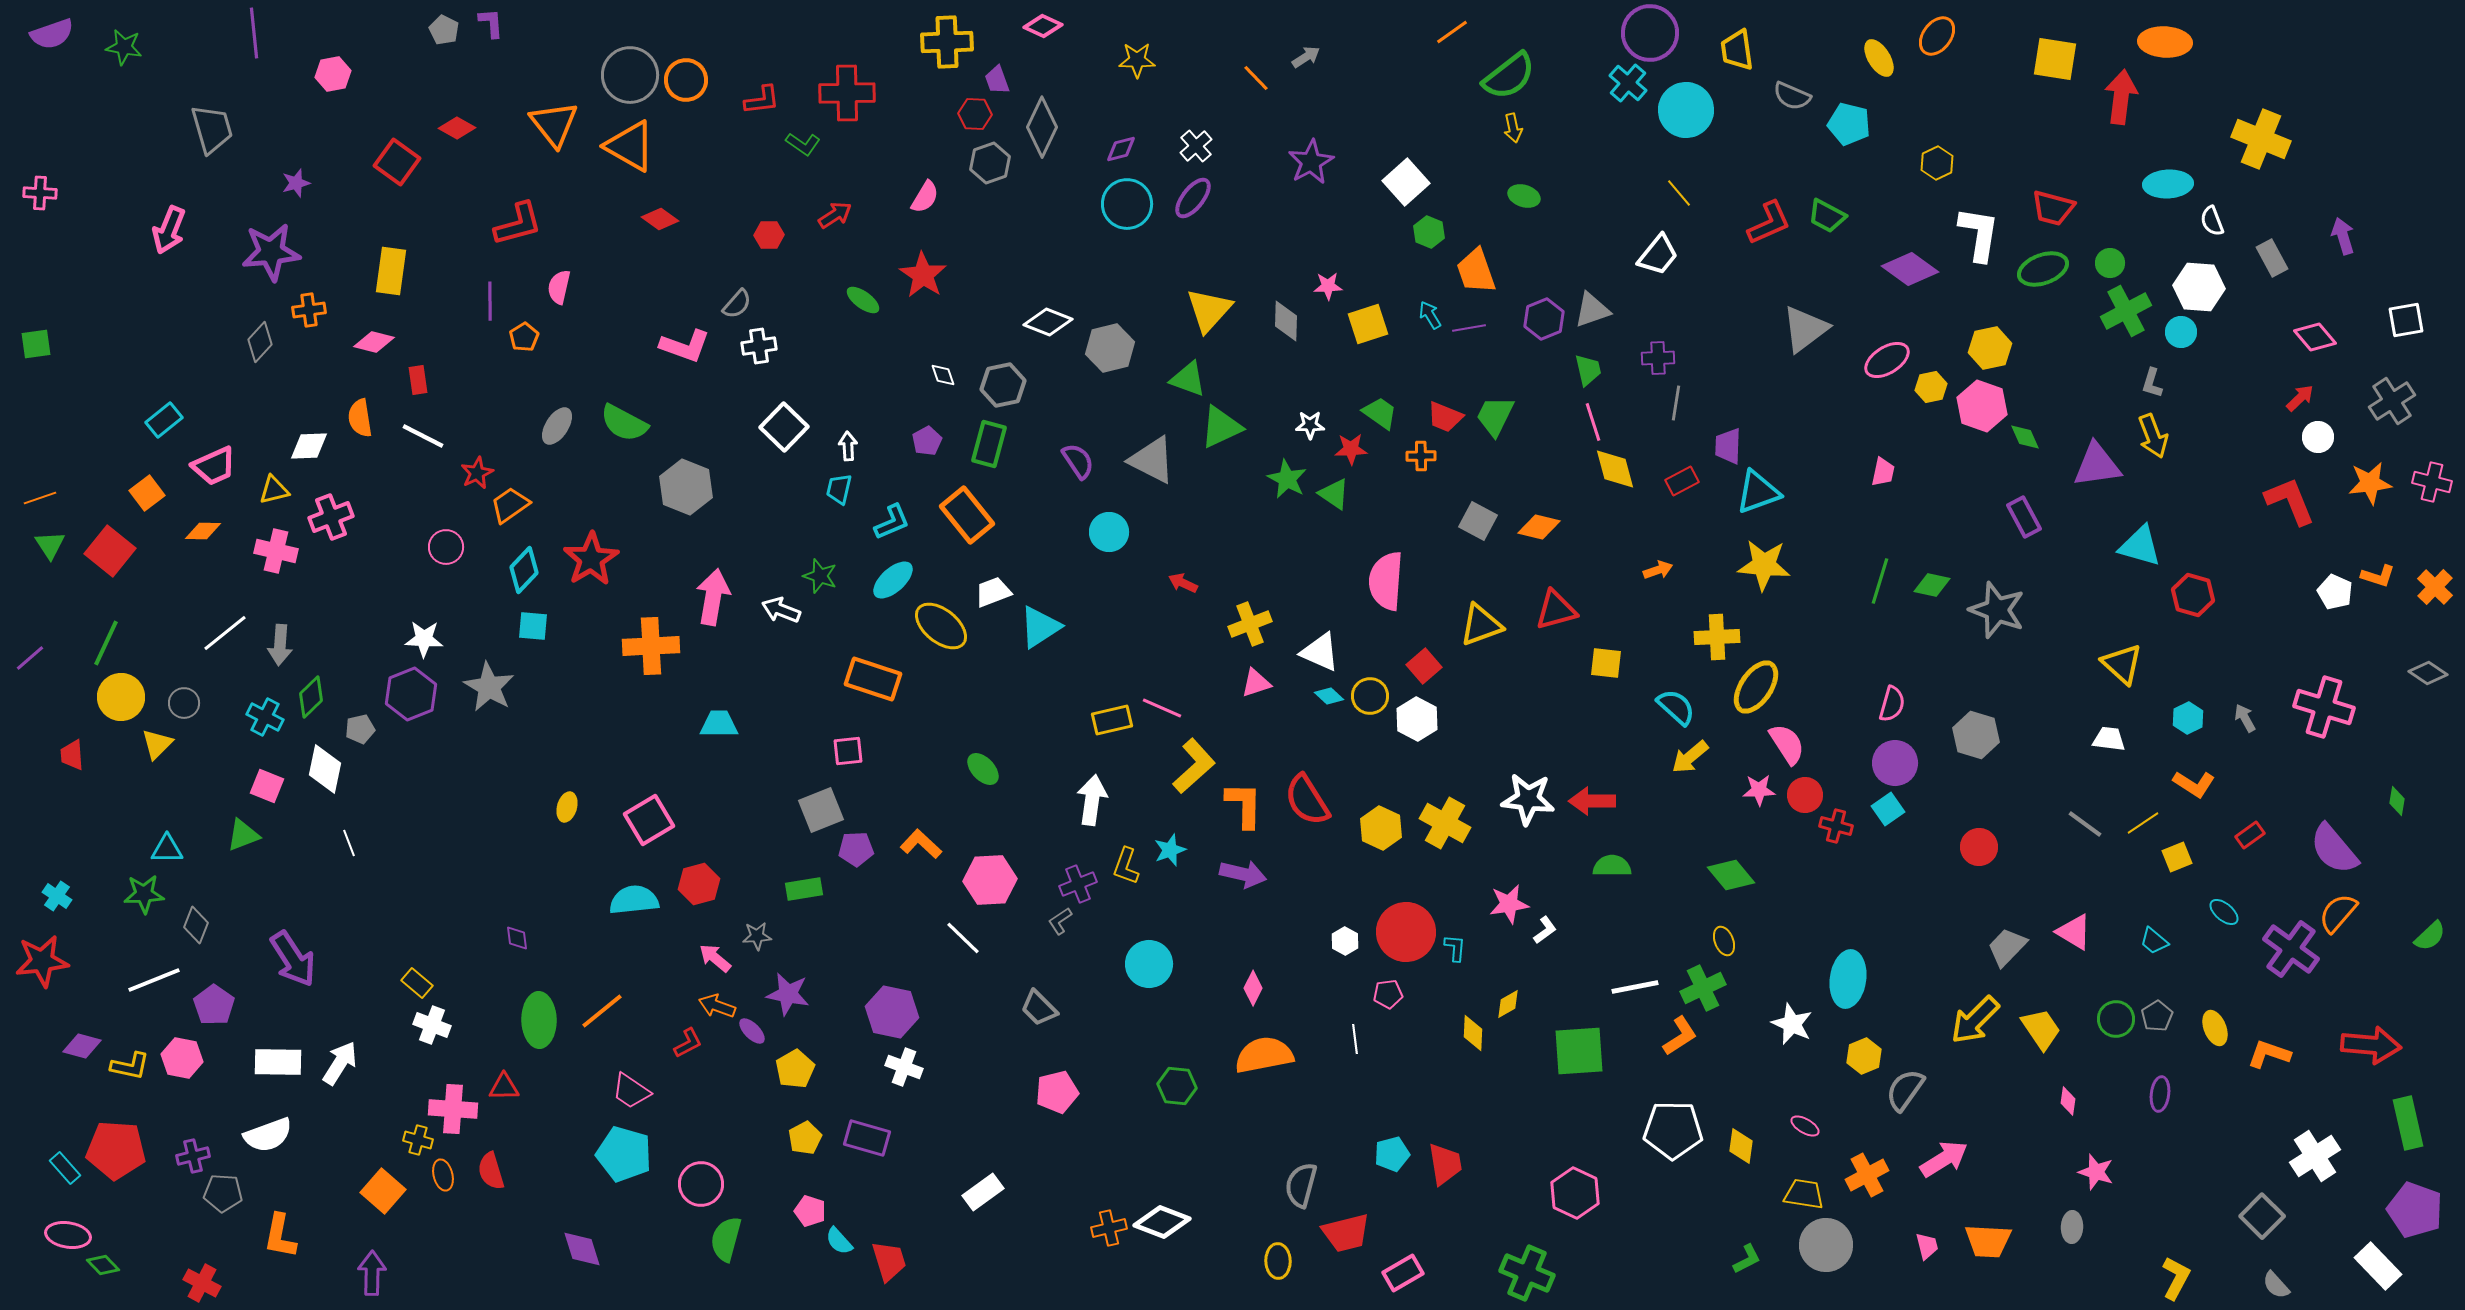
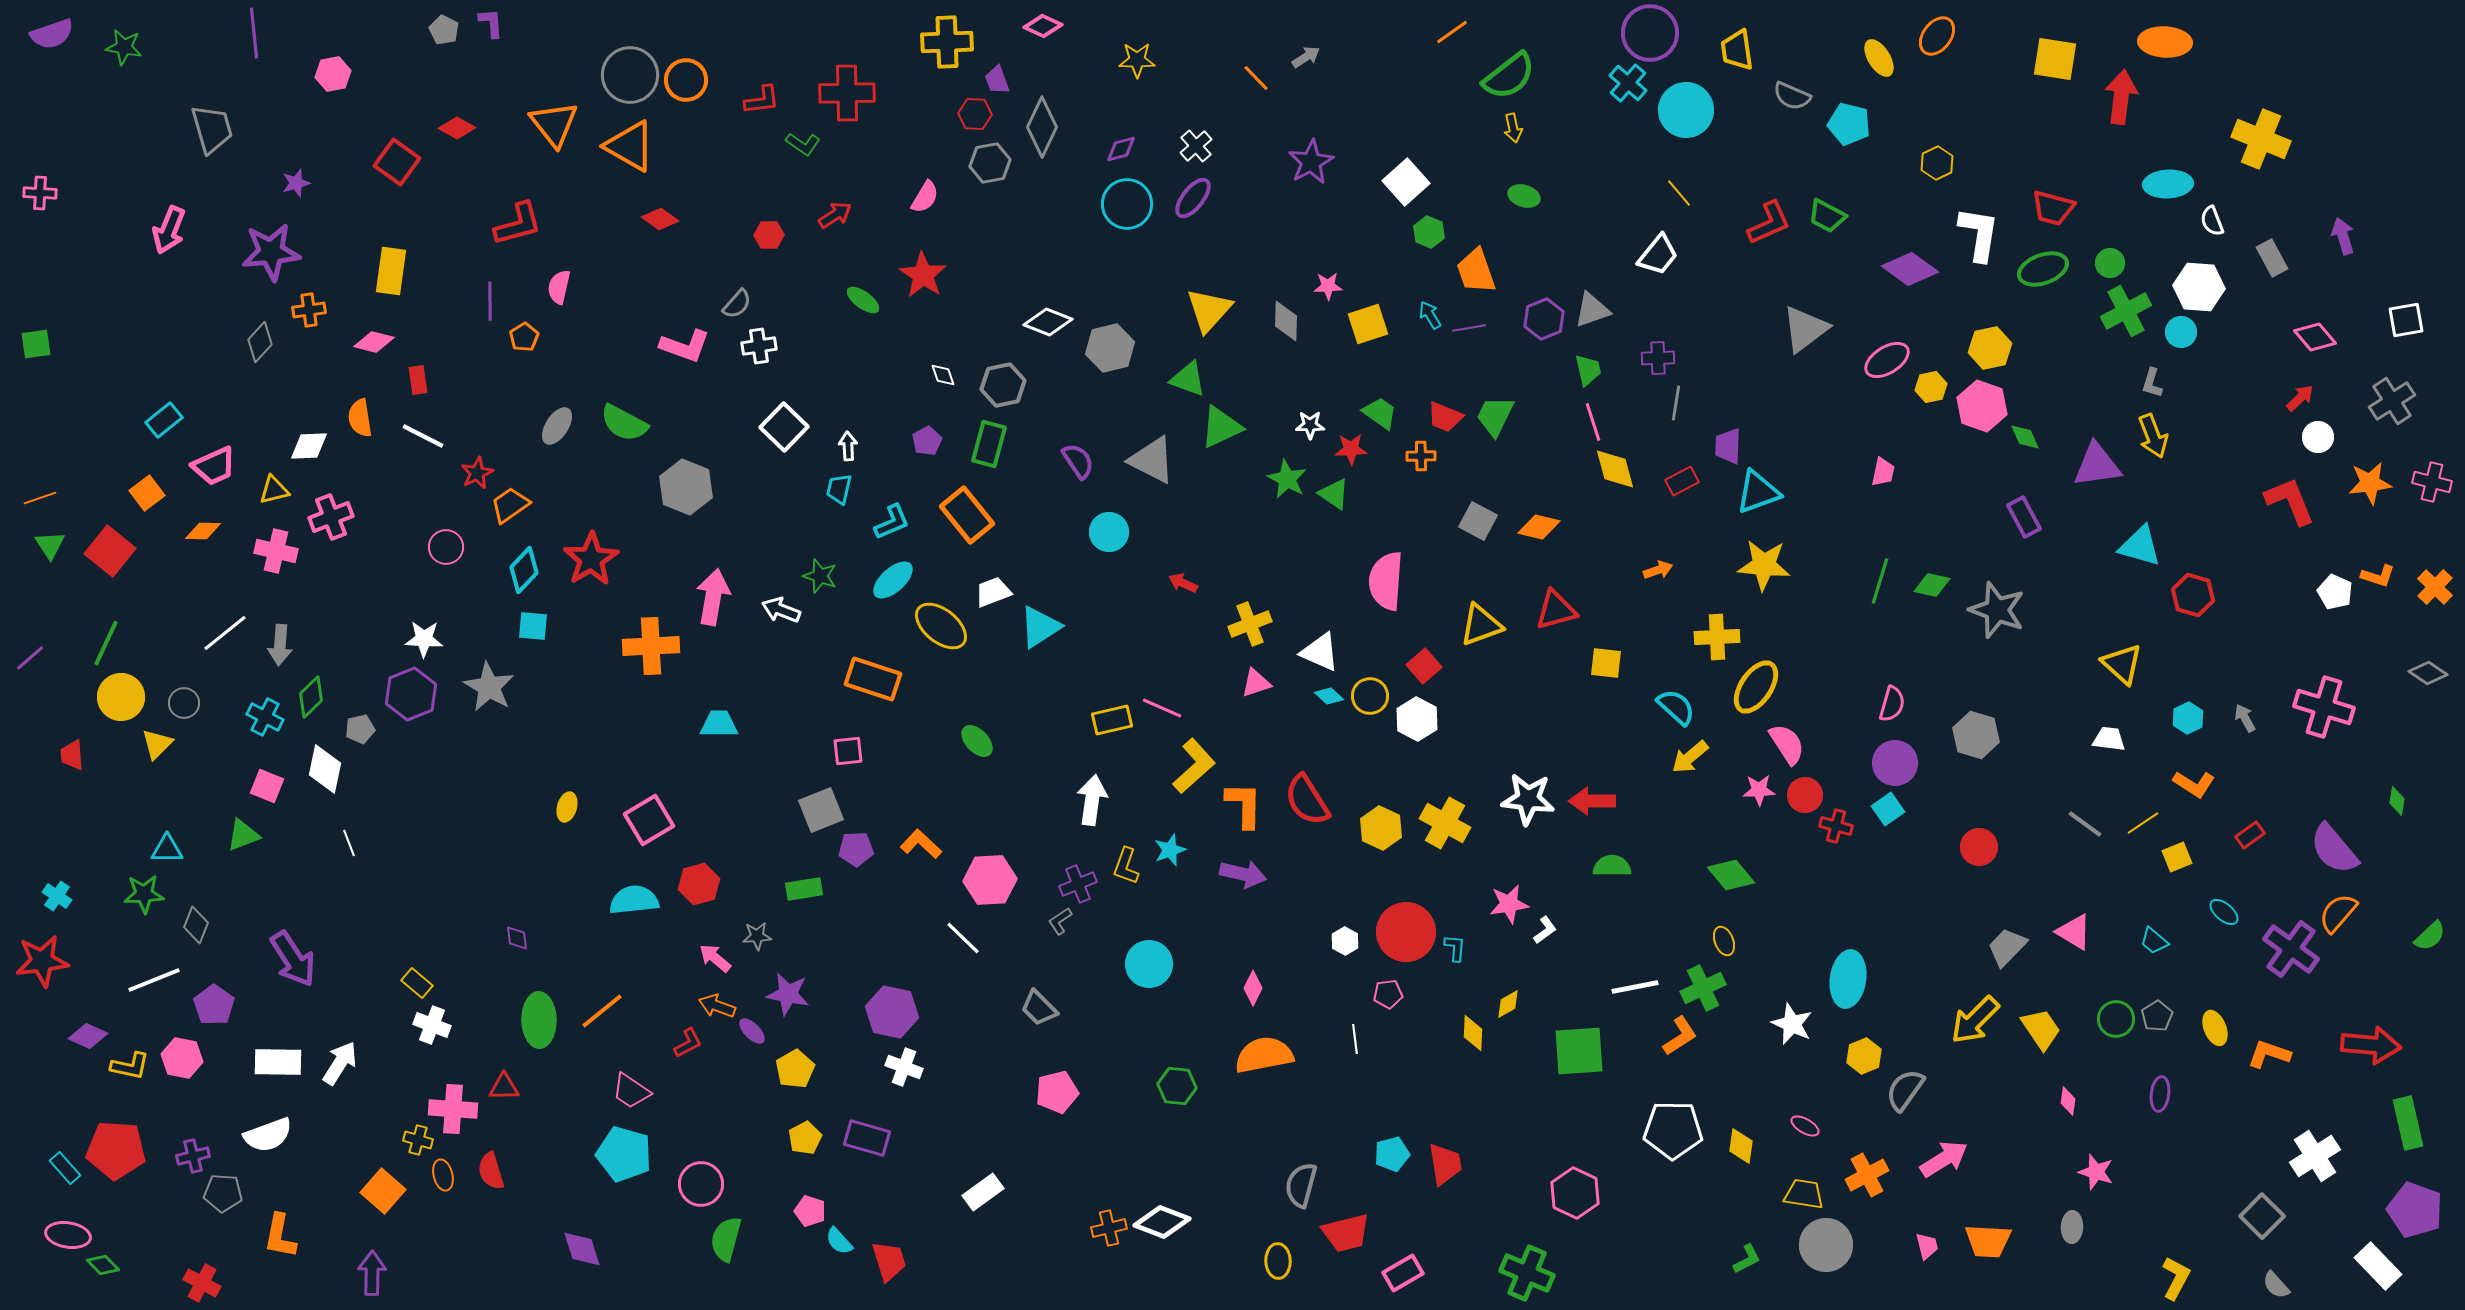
gray hexagon at (990, 163): rotated 9 degrees clockwise
green ellipse at (983, 769): moved 6 px left, 28 px up
purple diamond at (82, 1046): moved 6 px right, 10 px up; rotated 9 degrees clockwise
